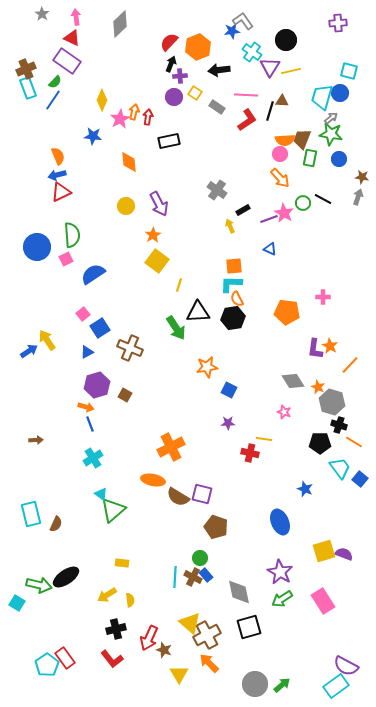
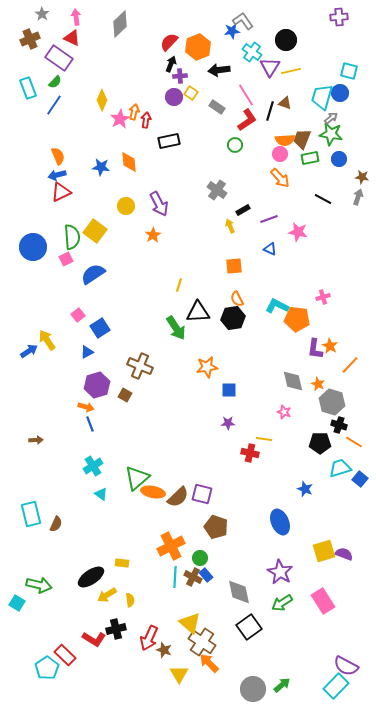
purple cross at (338, 23): moved 1 px right, 6 px up
purple rectangle at (67, 61): moved 8 px left, 3 px up
brown cross at (26, 69): moved 4 px right, 30 px up
yellow square at (195, 93): moved 4 px left
pink line at (246, 95): rotated 55 degrees clockwise
blue line at (53, 100): moved 1 px right, 5 px down
brown triangle at (282, 101): moved 3 px right, 2 px down; rotated 16 degrees clockwise
red arrow at (148, 117): moved 2 px left, 3 px down
blue star at (93, 136): moved 8 px right, 31 px down
green rectangle at (310, 158): rotated 66 degrees clockwise
green circle at (303, 203): moved 68 px left, 58 px up
pink star at (284, 213): moved 14 px right, 19 px down; rotated 18 degrees counterclockwise
green semicircle at (72, 235): moved 2 px down
blue circle at (37, 247): moved 4 px left
yellow square at (157, 261): moved 62 px left, 30 px up
cyan L-shape at (231, 284): moved 46 px right, 22 px down; rotated 25 degrees clockwise
pink cross at (323, 297): rotated 16 degrees counterclockwise
orange pentagon at (287, 312): moved 10 px right, 7 px down
pink square at (83, 314): moved 5 px left, 1 px down
brown cross at (130, 348): moved 10 px right, 18 px down
gray diamond at (293, 381): rotated 20 degrees clockwise
orange star at (318, 387): moved 3 px up
blue square at (229, 390): rotated 28 degrees counterclockwise
orange cross at (171, 447): moved 99 px down
cyan cross at (93, 458): moved 8 px down
cyan trapezoid at (340, 468): rotated 70 degrees counterclockwise
orange ellipse at (153, 480): moved 12 px down
brown semicircle at (178, 497): rotated 75 degrees counterclockwise
green triangle at (113, 510): moved 24 px right, 32 px up
black ellipse at (66, 577): moved 25 px right
green arrow at (282, 599): moved 4 px down
black square at (249, 627): rotated 20 degrees counterclockwise
brown cross at (207, 635): moved 5 px left, 7 px down; rotated 28 degrees counterclockwise
red rectangle at (65, 658): moved 3 px up; rotated 10 degrees counterclockwise
red L-shape at (112, 659): moved 18 px left, 20 px up; rotated 20 degrees counterclockwise
cyan pentagon at (47, 665): moved 3 px down
gray circle at (255, 684): moved 2 px left, 5 px down
cyan rectangle at (336, 686): rotated 10 degrees counterclockwise
